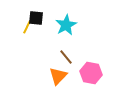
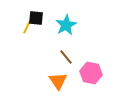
orange triangle: moved 5 px down; rotated 18 degrees counterclockwise
